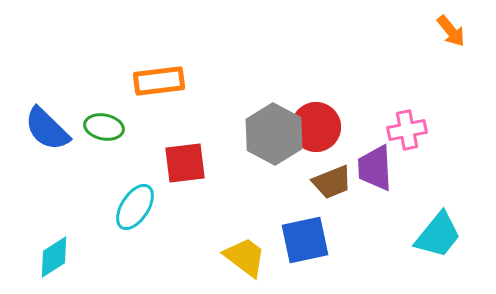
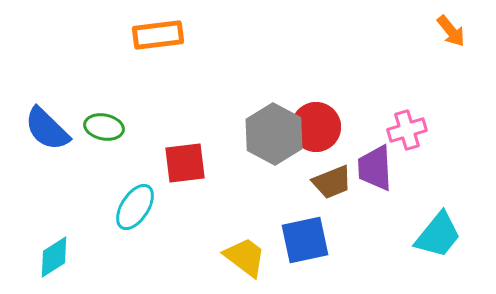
orange rectangle: moved 1 px left, 46 px up
pink cross: rotated 6 degrees counterclockwise
